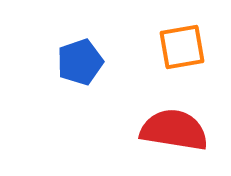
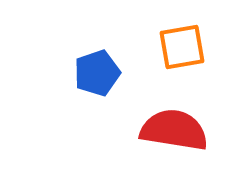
blue pentagon: moved 17 px right, 11 px down
